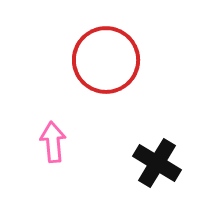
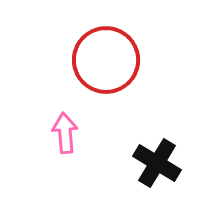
pink arrow: moved 12 px right, 9 px up
